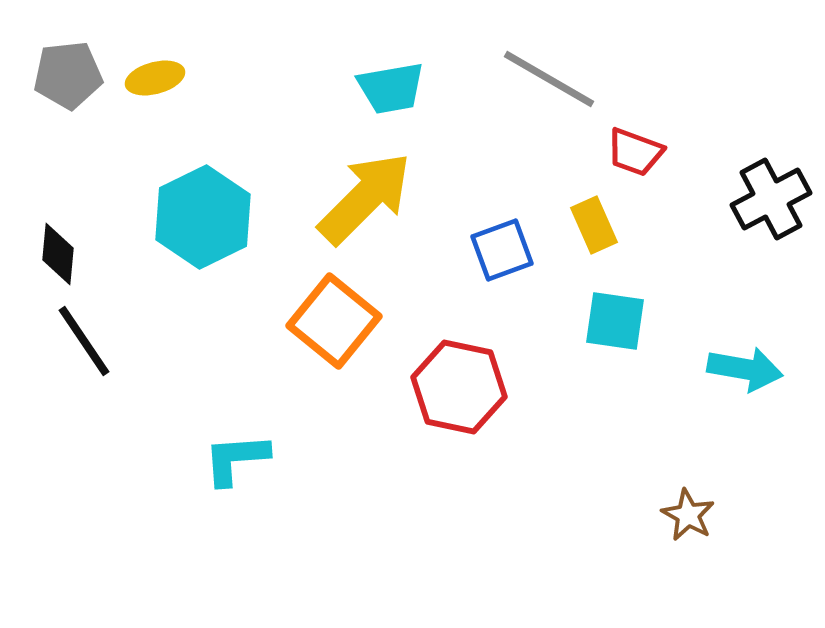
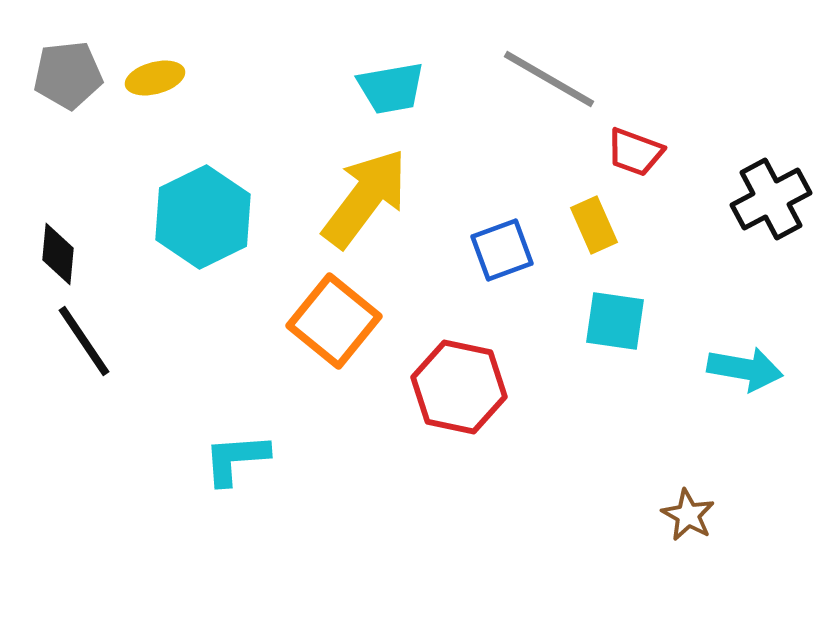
yellow arrow: rotated 8 degrees counterclockwise
